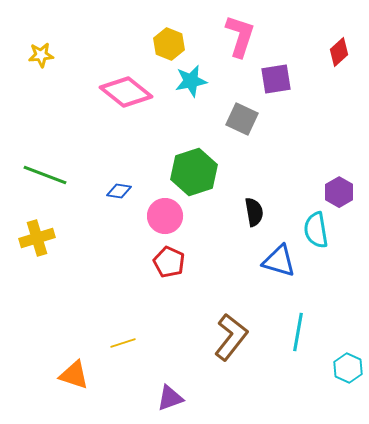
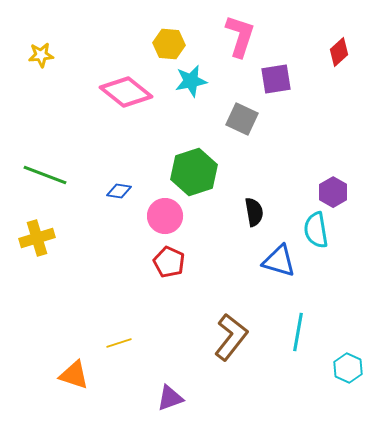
yellow hexagon: rotated 16 degrees counterclockwise
purple hexagon: moved 6 px left
yellow line: moved 4 px left
